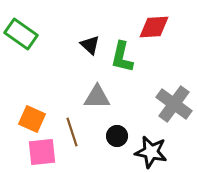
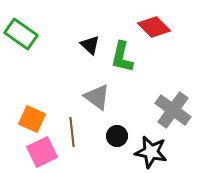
red diamond: rotated 48 degrees clockwise
gray triangle: rotated 36 degrees clockwise
gray cross: moved 1 px left, 6 px down
brown line: rotated 12 degrees clockwise
pink square: rotated 20 degrees counterclockwise
